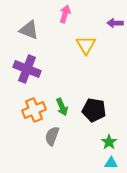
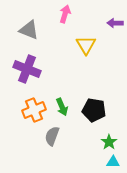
cyan triangle: moved 2 px right, 1 px up
